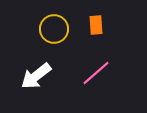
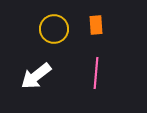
pink line: rotated 44 degrees counterclockwise
